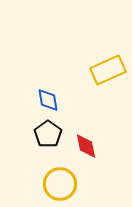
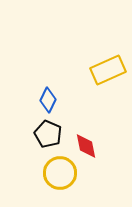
blue diamond: rotated 35 degrees clockwise
black pentagon: rotated 12 degrees counterclockwise
yellow circle: moved 11 px up
